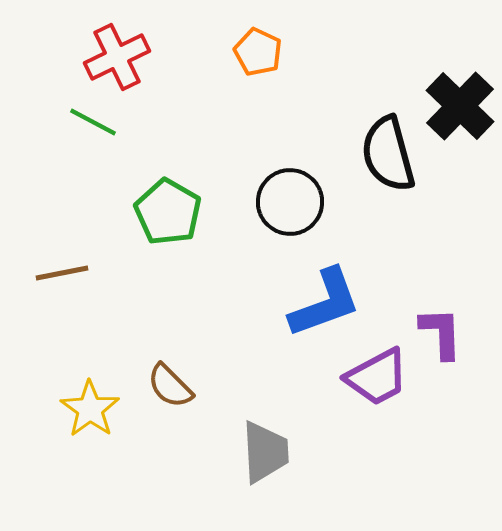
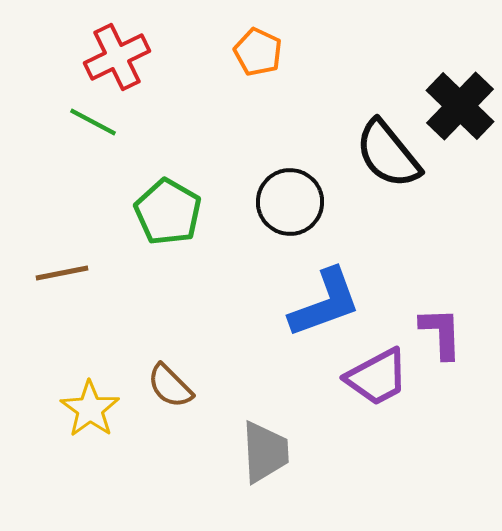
black semicircle: rotated 24 degrees counterclockwise
